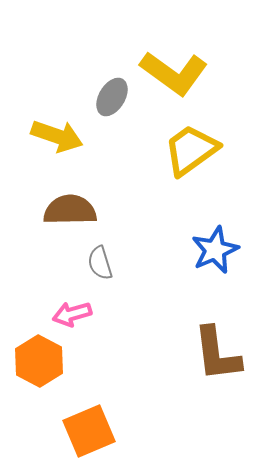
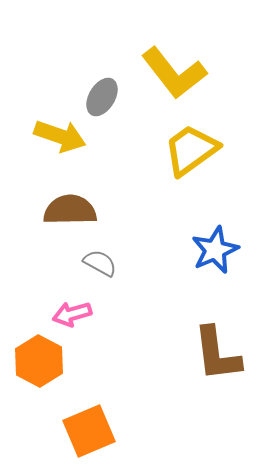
yellow L-shape: rotated 16 degrees clockwise
gray ellipse: moved 10 px left
yellow arrow: moved 3 px right
gray semicircle: rotated 136 degrees clockwise
